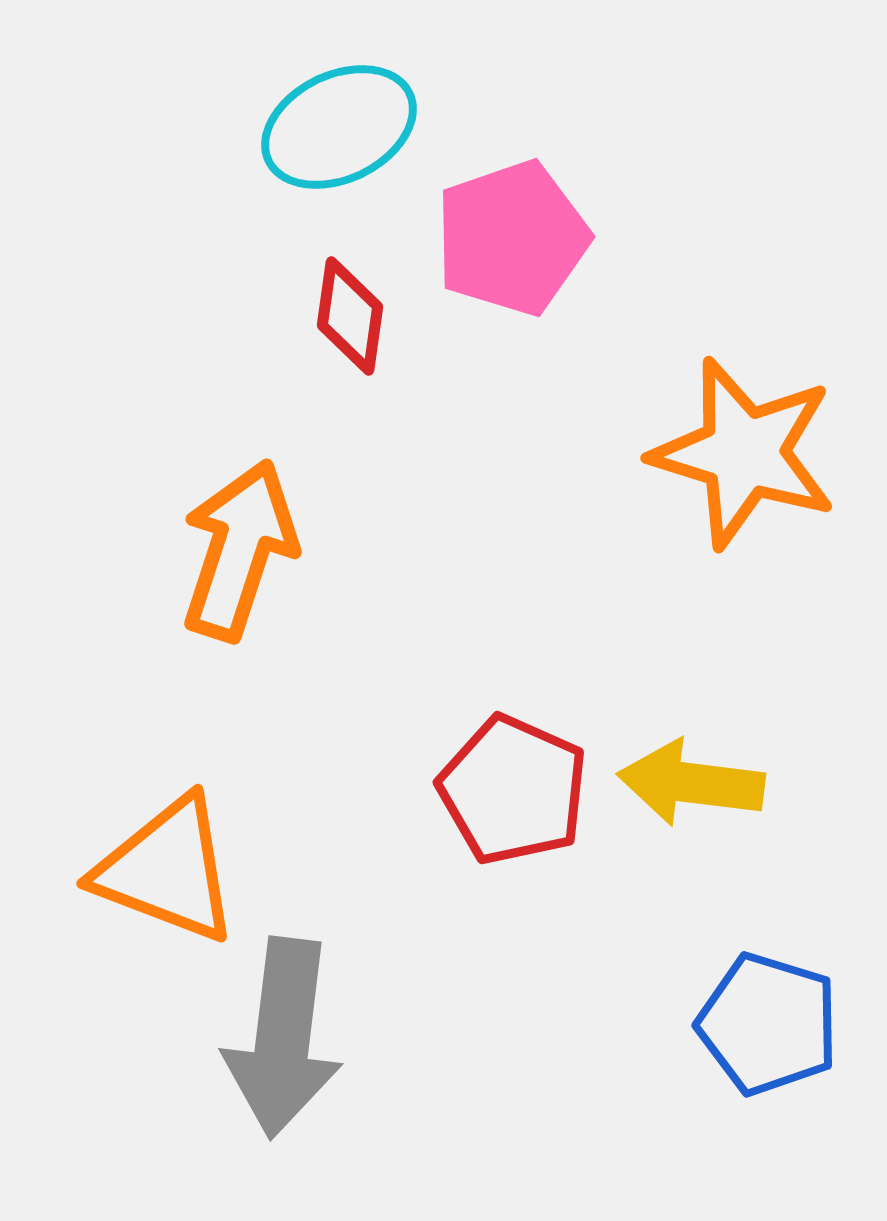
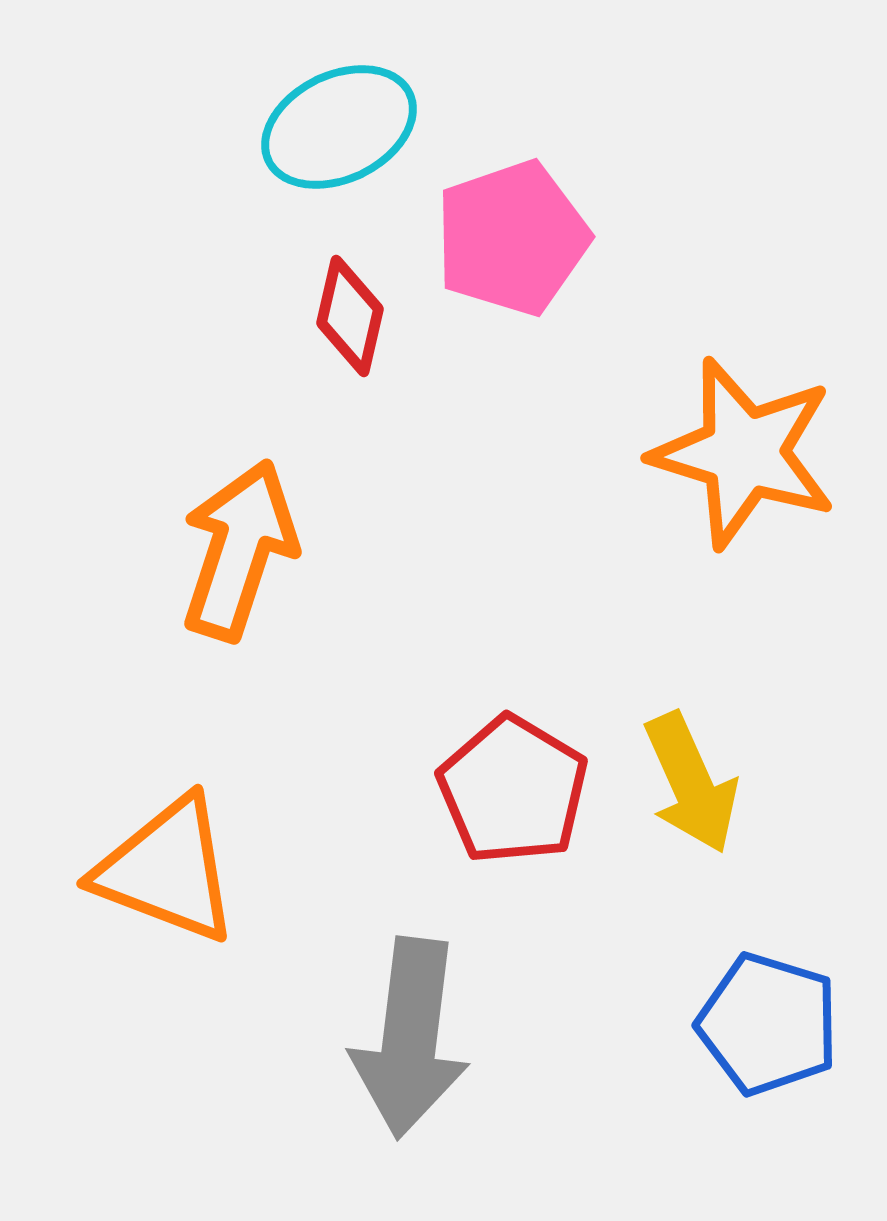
red diamond: rotated 5 degrees clockwise
yellow arrow: rotated 121 degrees counterclockwise
red pentagon: rotated 7 degrees clockwise
gray arrow: moved 127 px right
